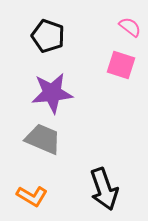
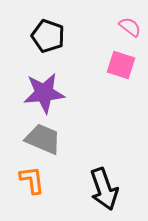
purple star: moved 8 px left
orange L-shape: moved 16 px up; rotated 128 degrees counterclockwise
